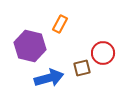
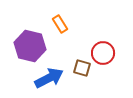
orange rectangle: rotated 60 degrees counterclockwise
brown square: rotated 30 degrees clockwise
blue arrow: rotated 12 degrees counterclockwise
